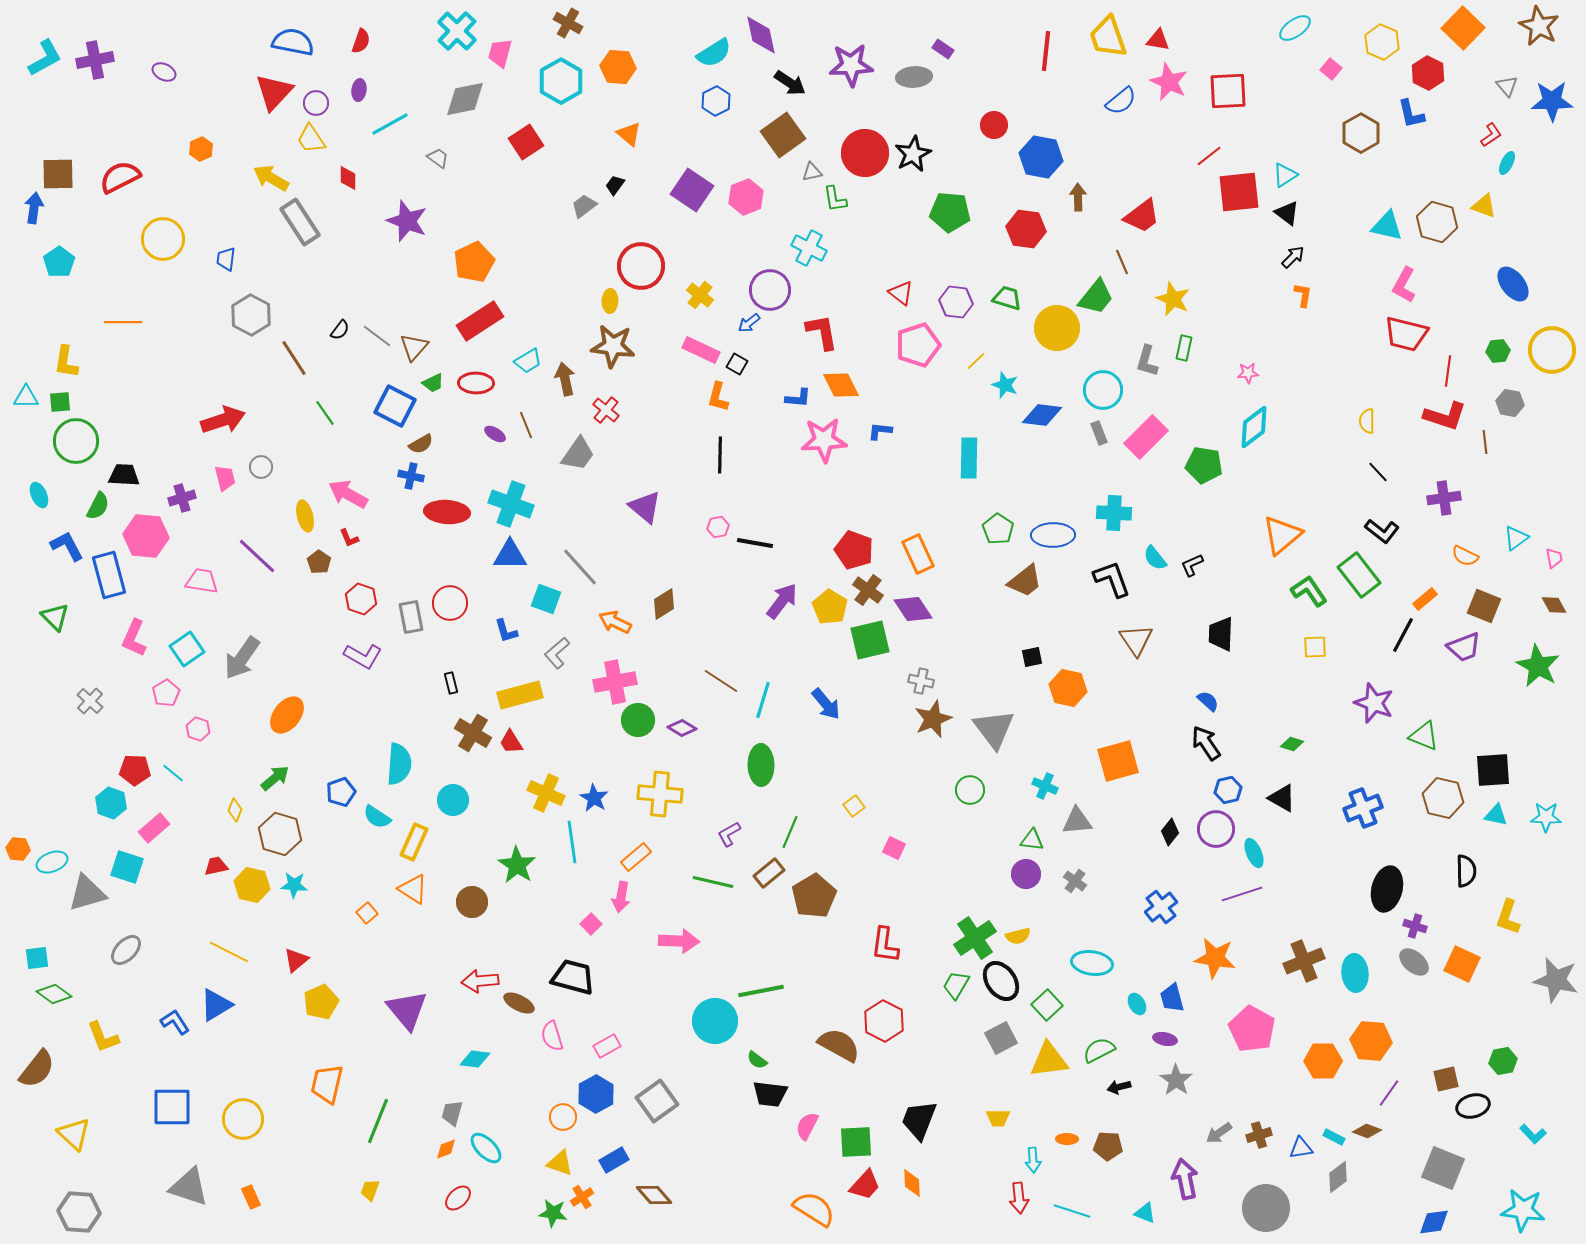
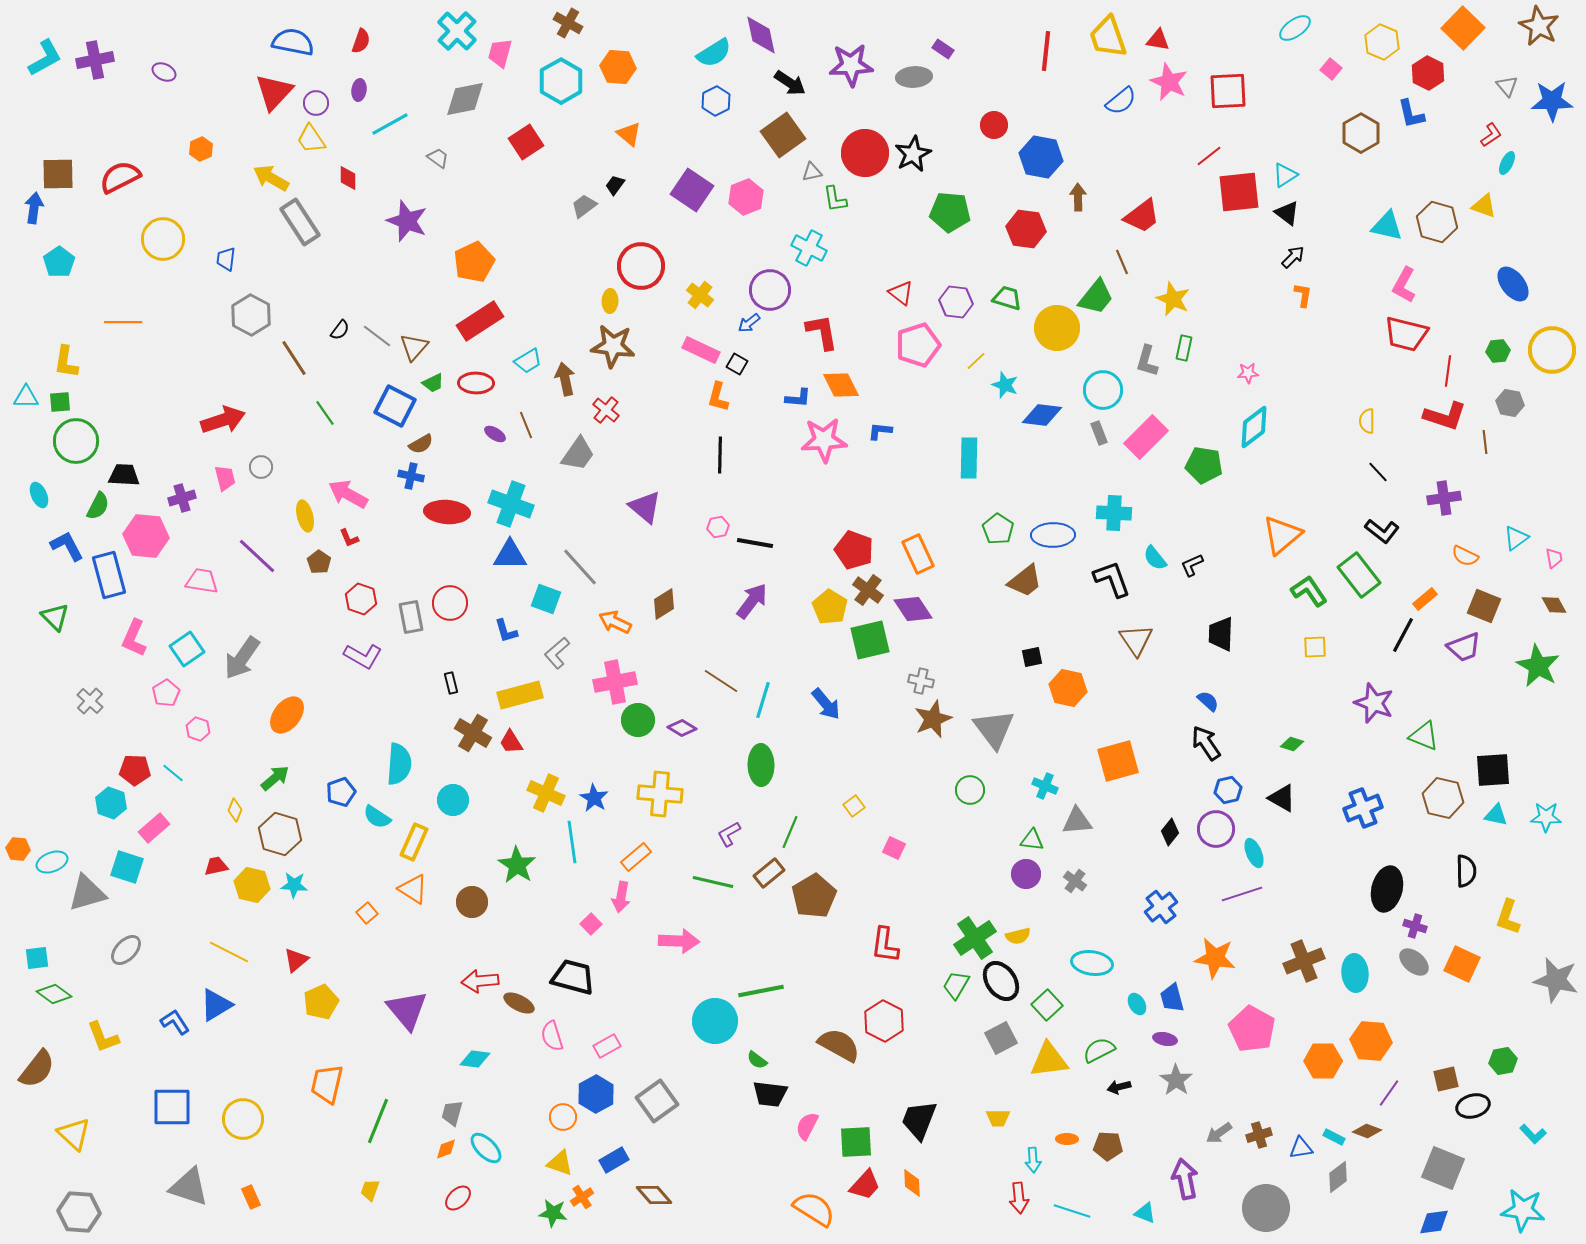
purple arrow at (782, 601): moved 30 px left
